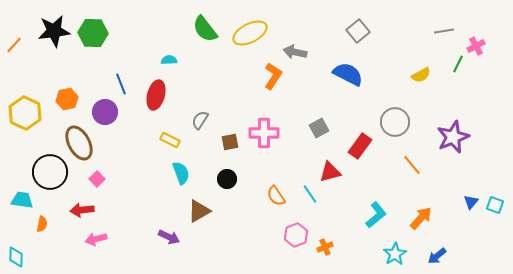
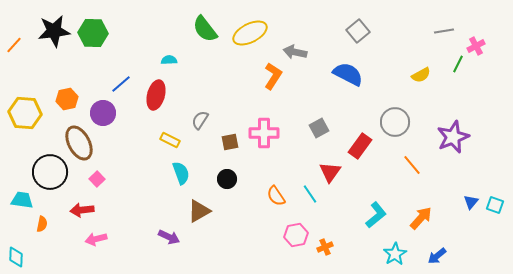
blue line at (121, 84): rotated 70 degrees clockwise
purple circle at (105, 112): moved 2 px left, 1 px down
yellow hexagon at (25, 113): rotated 20 degrees counterclockwise
red triangle at (330, 172): rotated 40 degrees counterclockwise
pink hexagon at (296, 235): rotated 10 degrees clockwise
